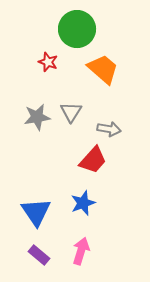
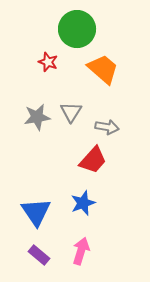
gray arrow: moved 2 px left, 2 px up
